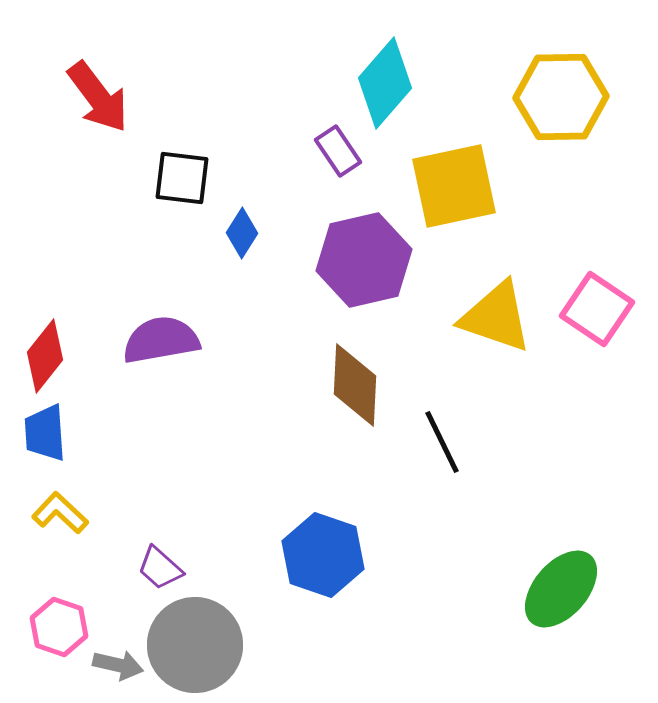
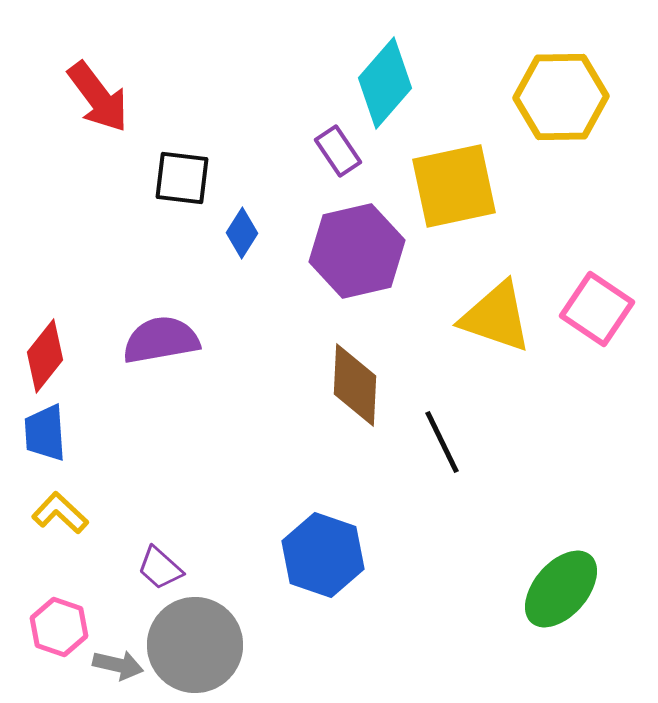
purple hexagon: moved 7 px left, 9 px up
